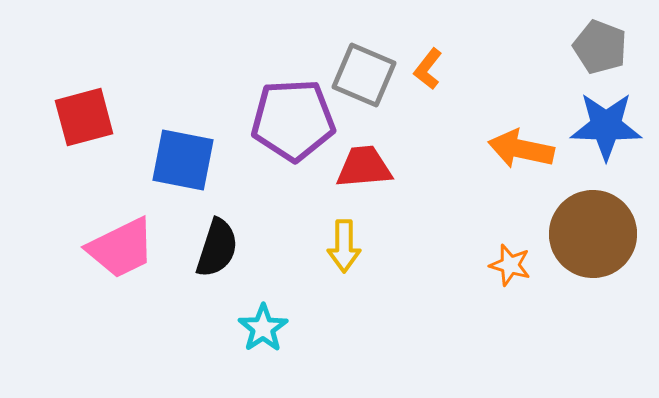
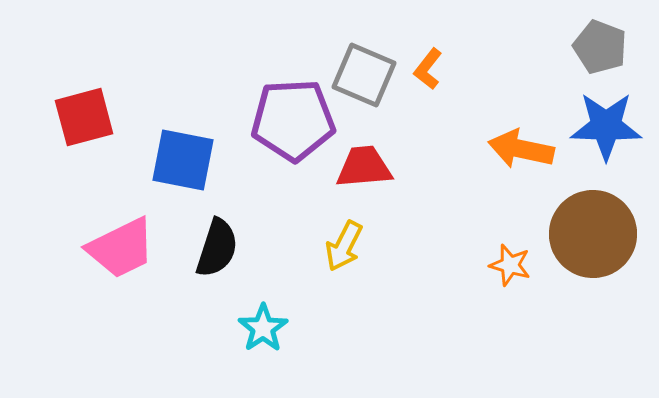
yellow arrow: rotated 27 degrees clockwise
